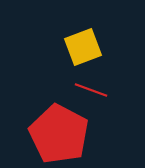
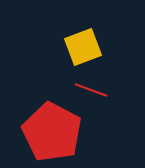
red pentagon: moved 7 px left, 2 px up
